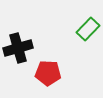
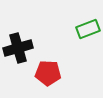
green rectangle: rotated 25 degrees clockwise
